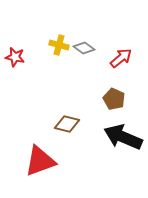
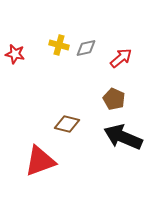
gray diamond: moved 2 px right; rotated 50 degrees counterclockwise
red star: moved 3 px up
